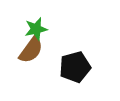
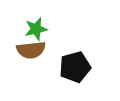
brown semicircle: rotated 48 degrees clockwise
